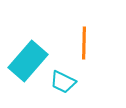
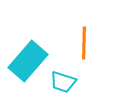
cyan trapezoid: rotated 8 degrees counterclockwise
